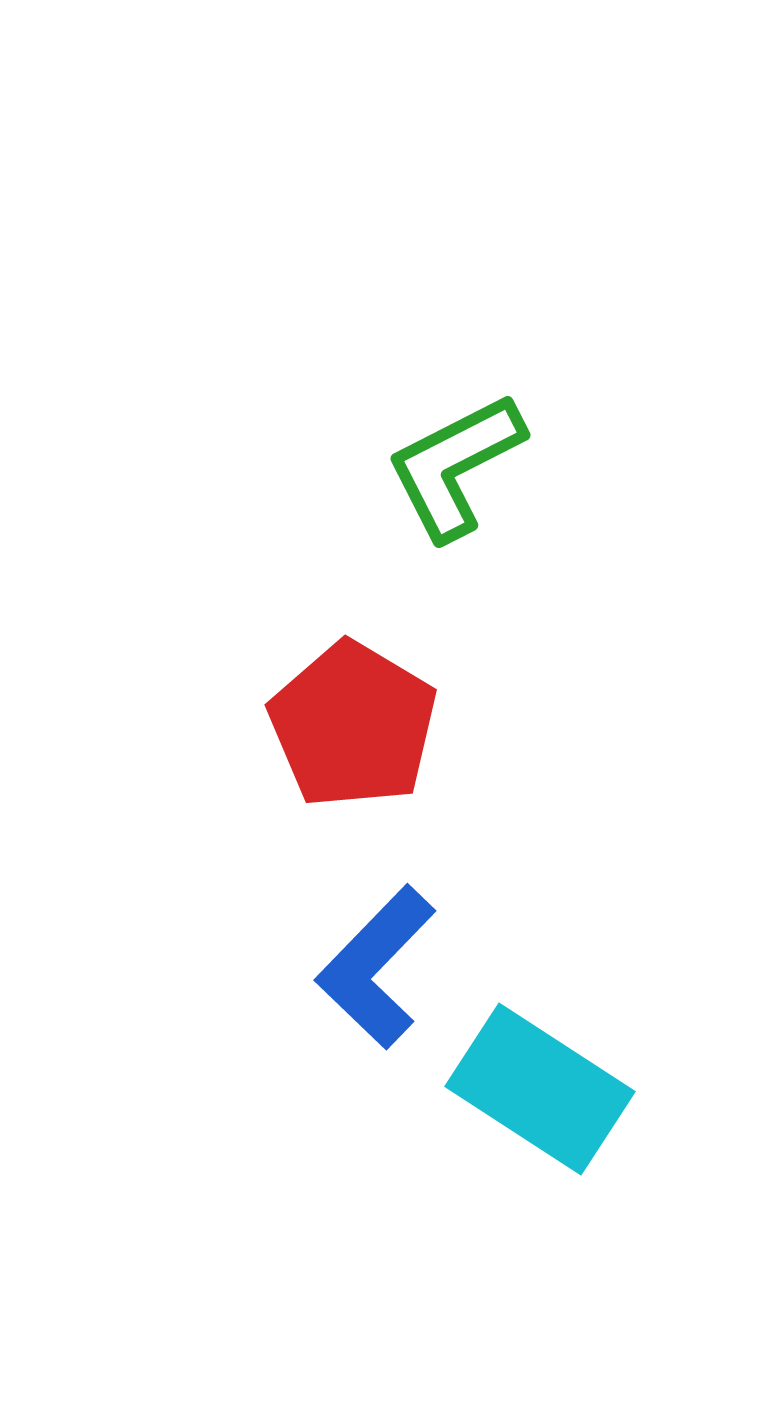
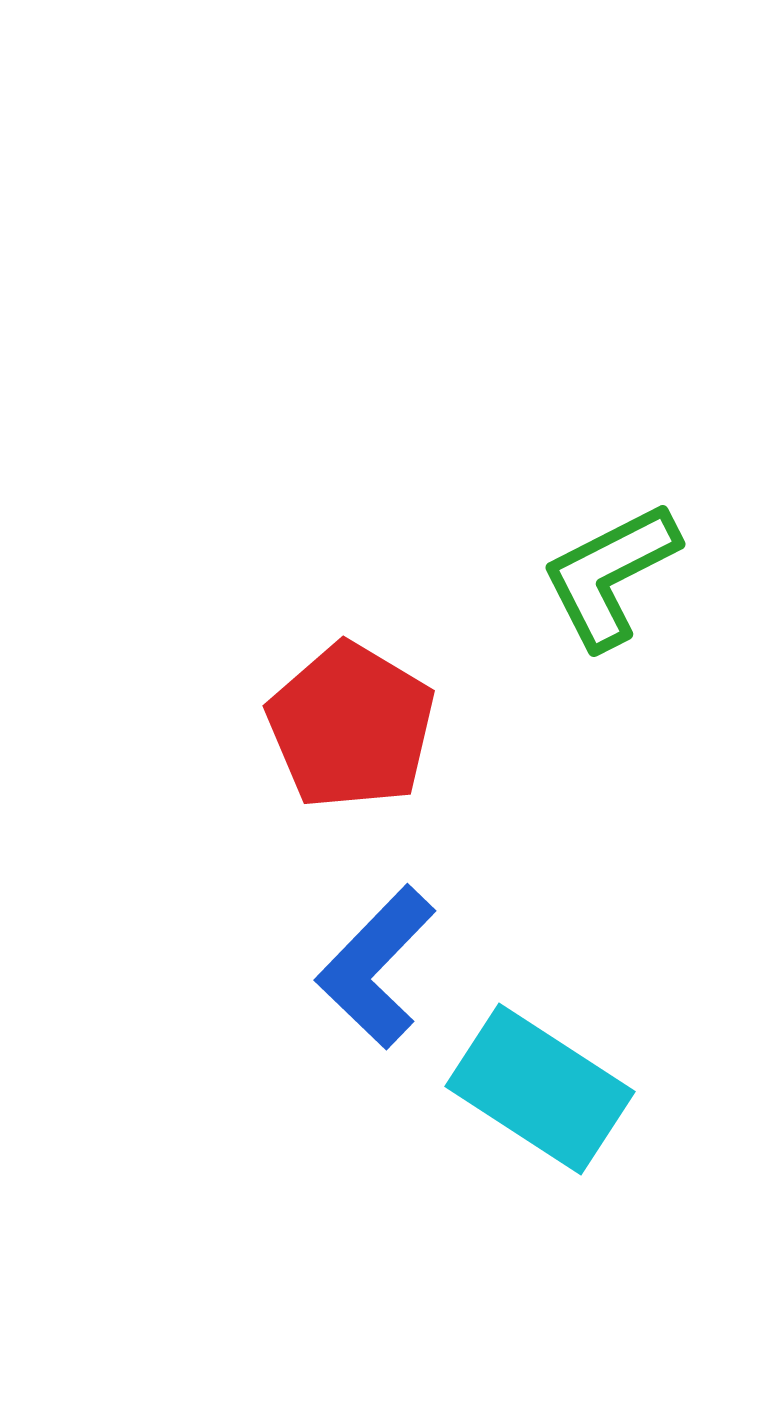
green L-shape: moved 155 px right, 109 px down
red pentagon: moved 2 px left, 1 px down
